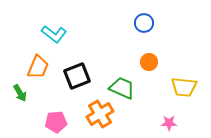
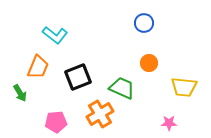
cyan L-shape: moved 1 px right, 1 px down
orange circle: moved 1 px down
black square: moved 1 px right, 1 px down
